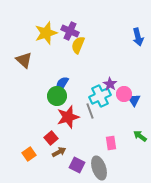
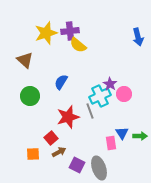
purple cross: rotated 30 degrees counterclockwise
yellow semicircle: rotated 72 degrees counterclockwise
brown triangle: moved 1 px right
blue semicircle: moved 1 px left, 2 px up
green circle: moved 27 px left
blue triangle: moved 12 px left, 33 px down
green arrow: rotated 144 degrees clockwise
orange square: moved 4 px right; rotated 32 degrees clockwise
